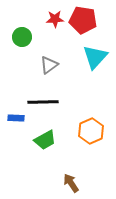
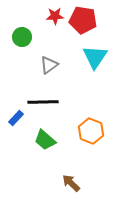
red star: moved 3 px up
cyan triangle: rotated 8 degrees counterclockwise
blue rectangle: rotated 49 degrees counterclockwise
orange hexagon: rotated 15 degrees counterclockwise
green trapezoid: rotated 70 degrees clockwise
brown arrow: rotated 12 degrees counterclockwise
